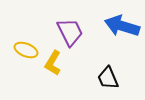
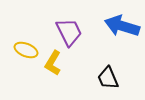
purple trapezoid: moved 1 px left
